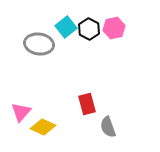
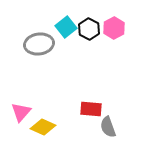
pink hexagon: rotated 15 degrees counterclockwise
gray ellipse: rotated 16 degrees counterclockwise
red rectangle: moved 4 px right, 5 px down; rotated 70 degrees counterclockwise
